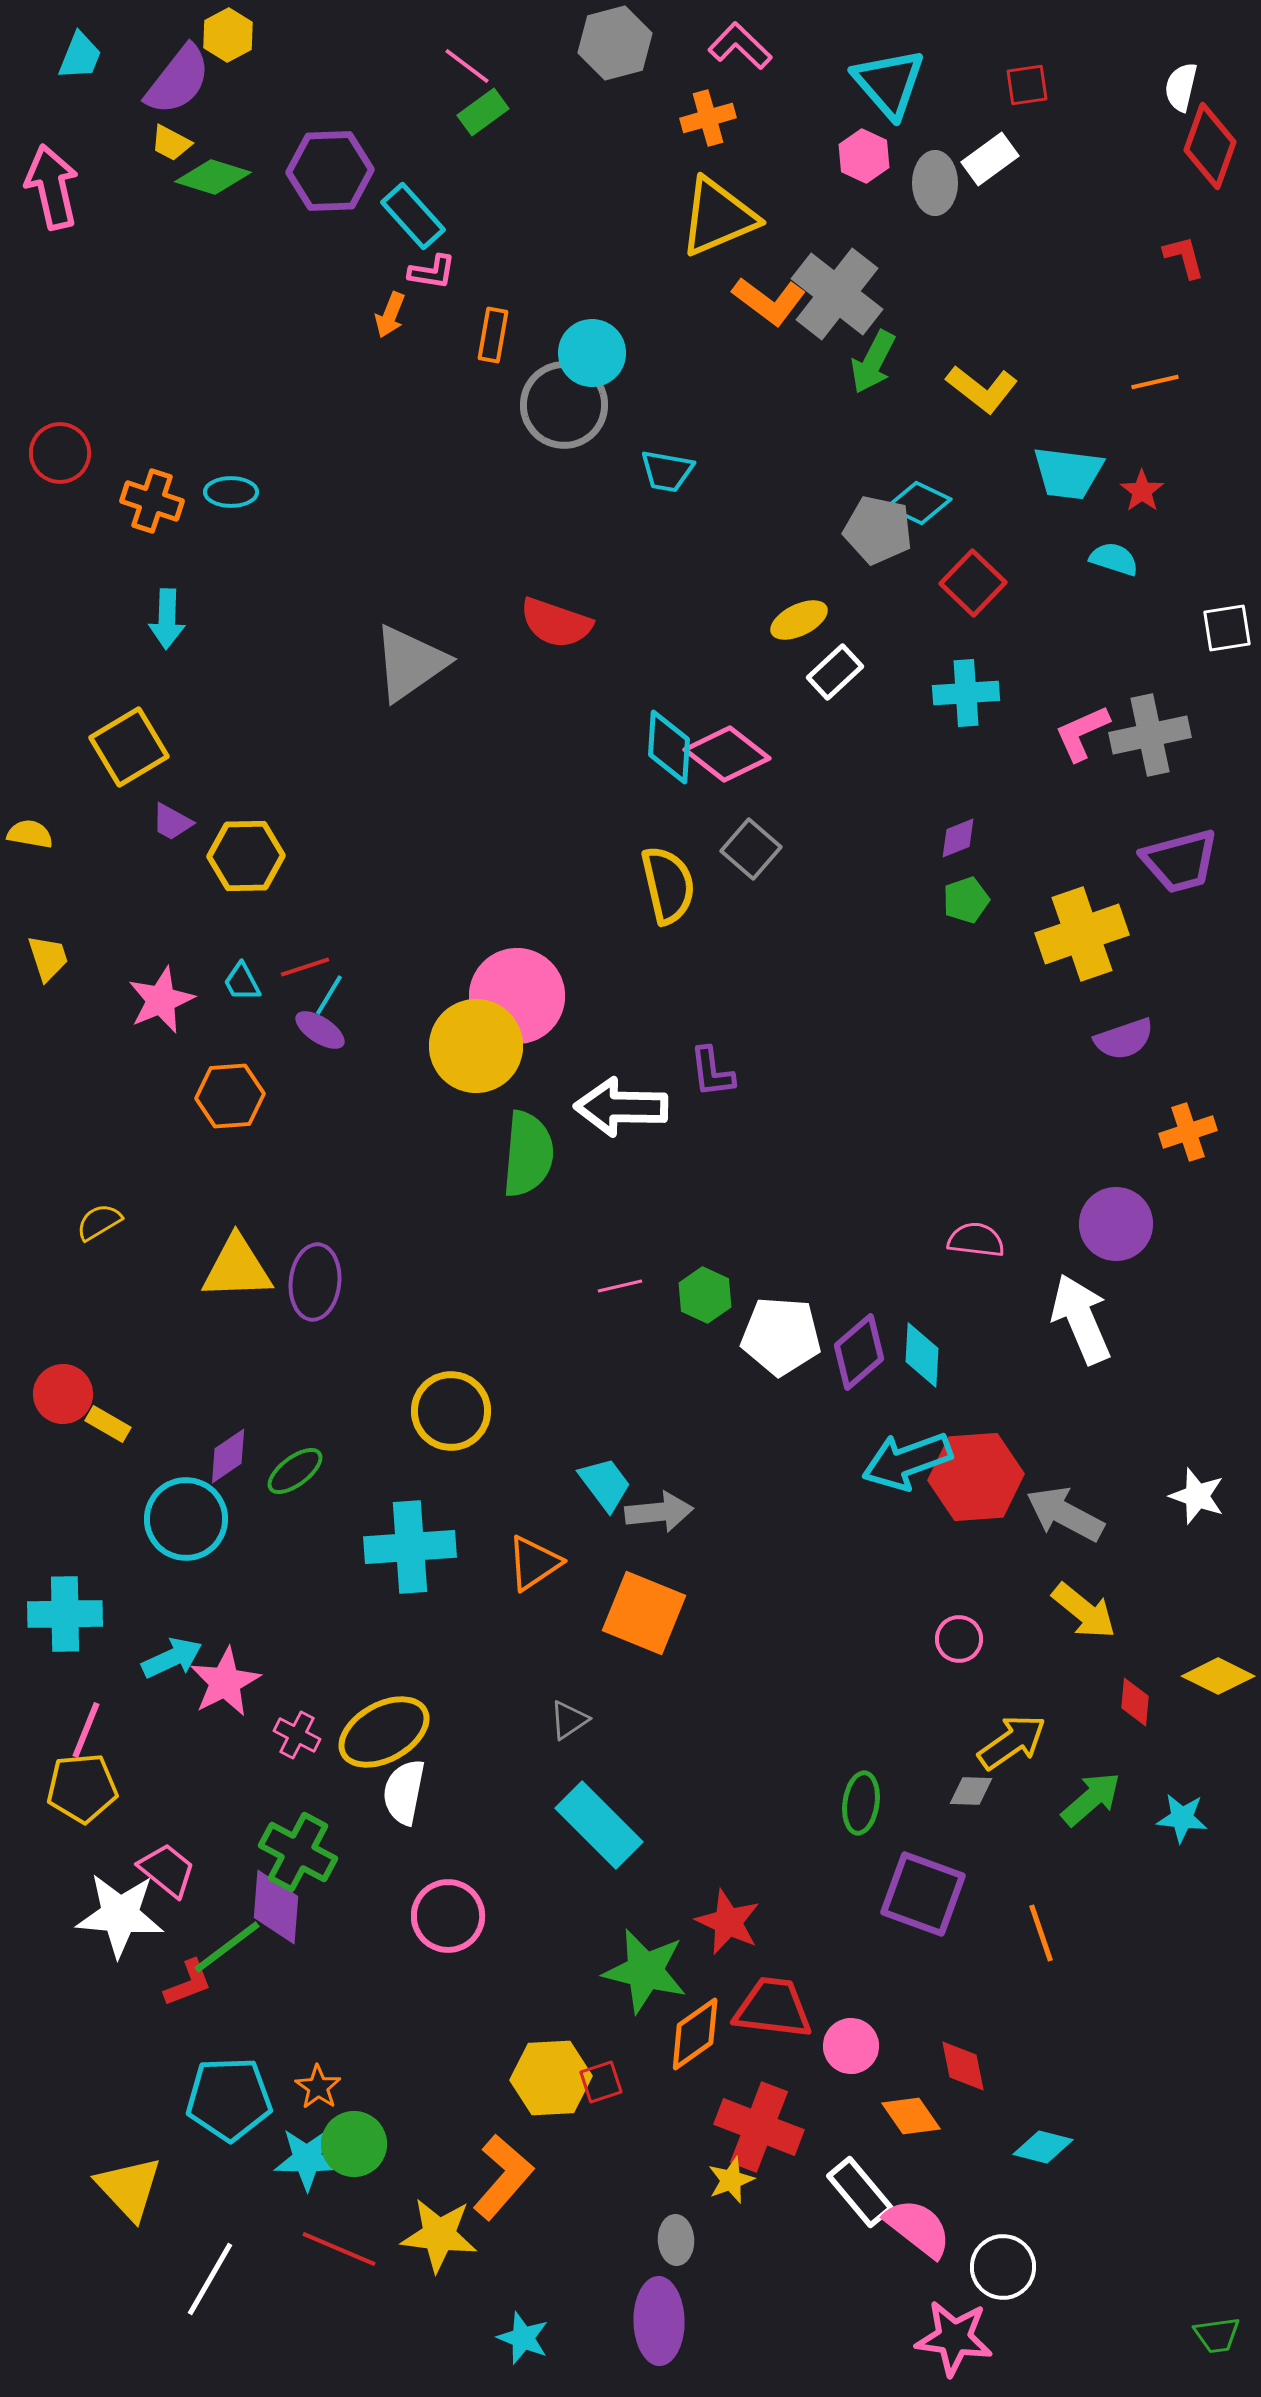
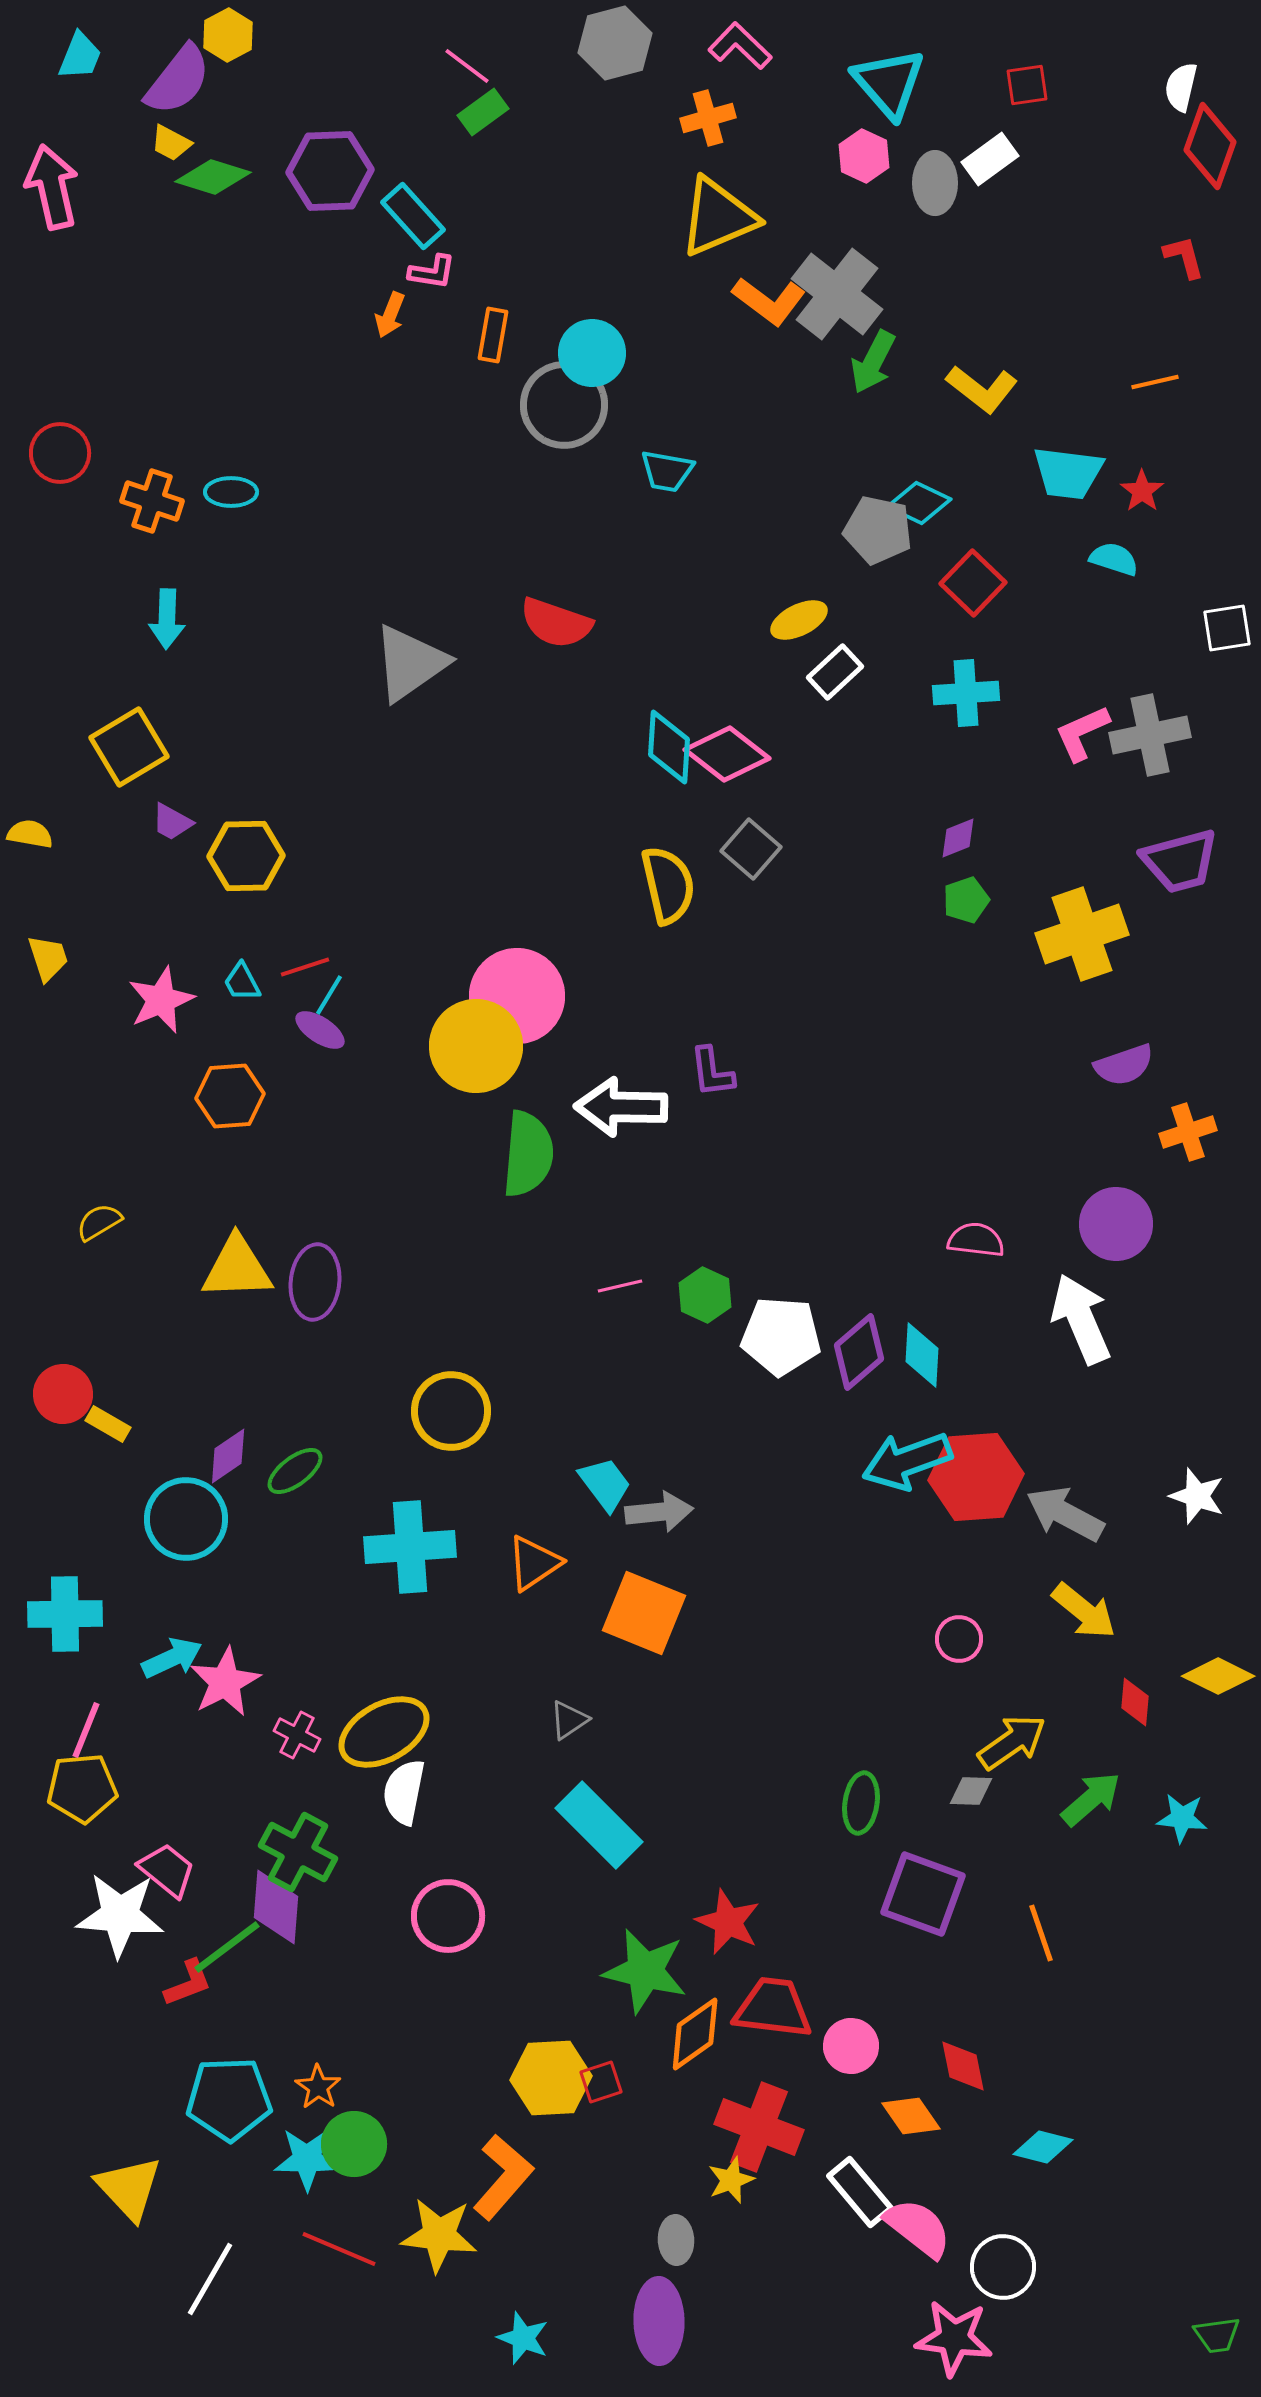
purple semicircle at (1124, 1039): moved 26 px down
